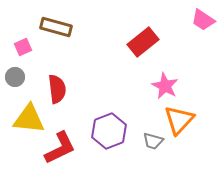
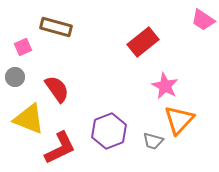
red semicircle: rotated 28 degrees counterclockwise
yellow triangle: rotated 16 degrees clockwise
